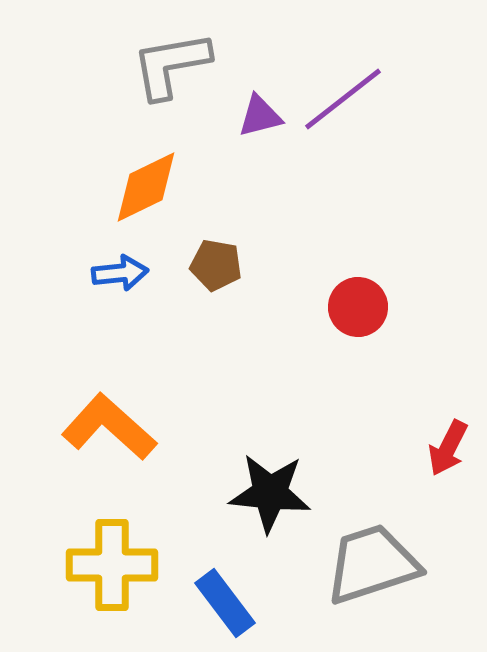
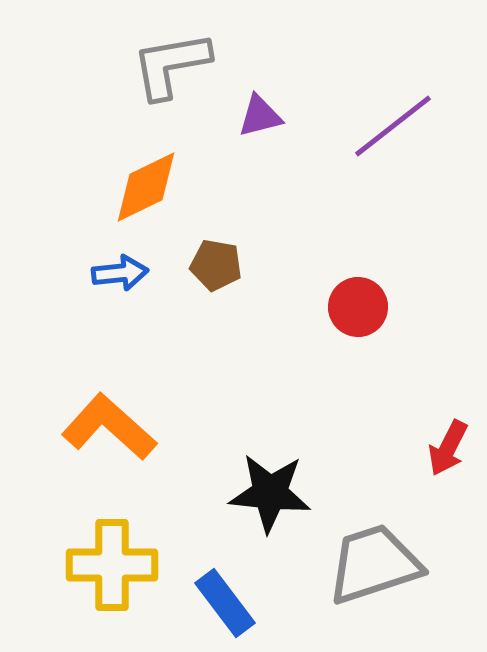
purple line: moved 50 px right, 27 px down
gray trapezoid: moved 2 px right
